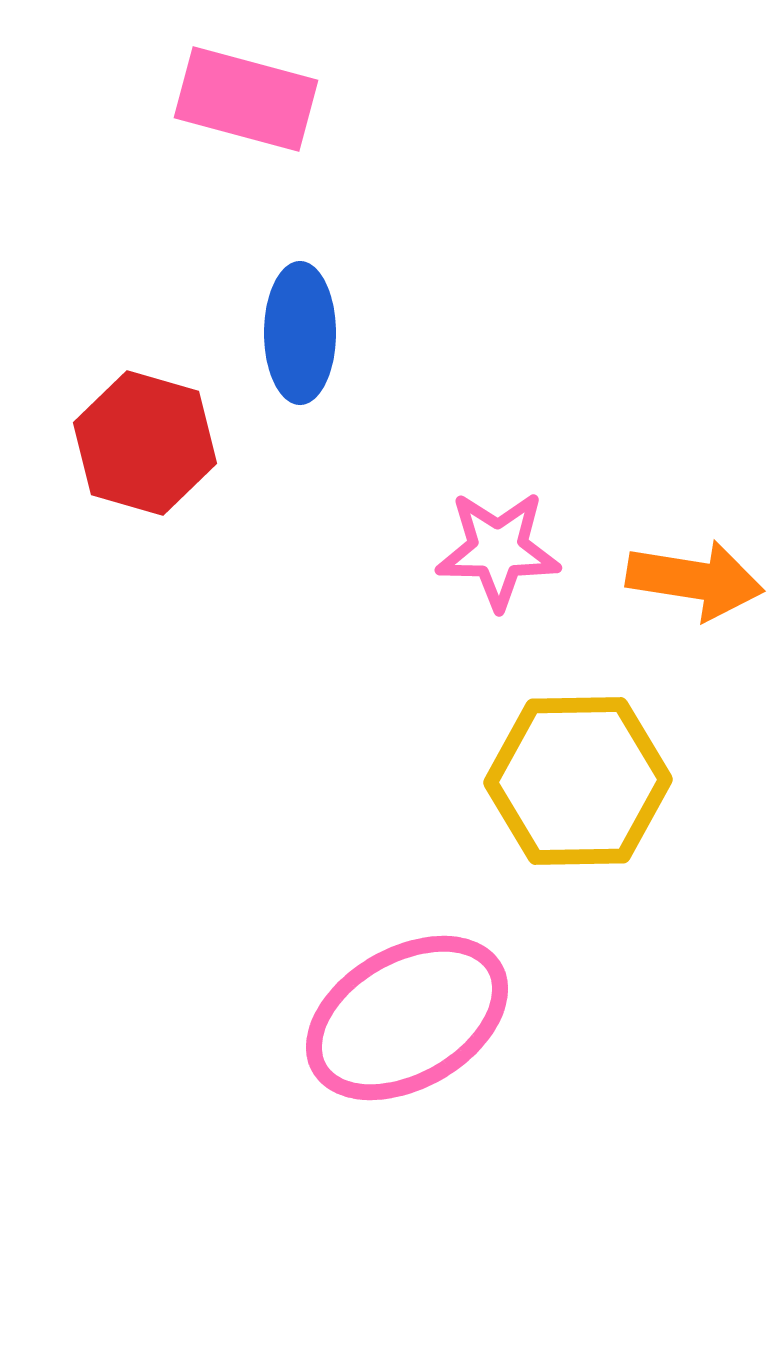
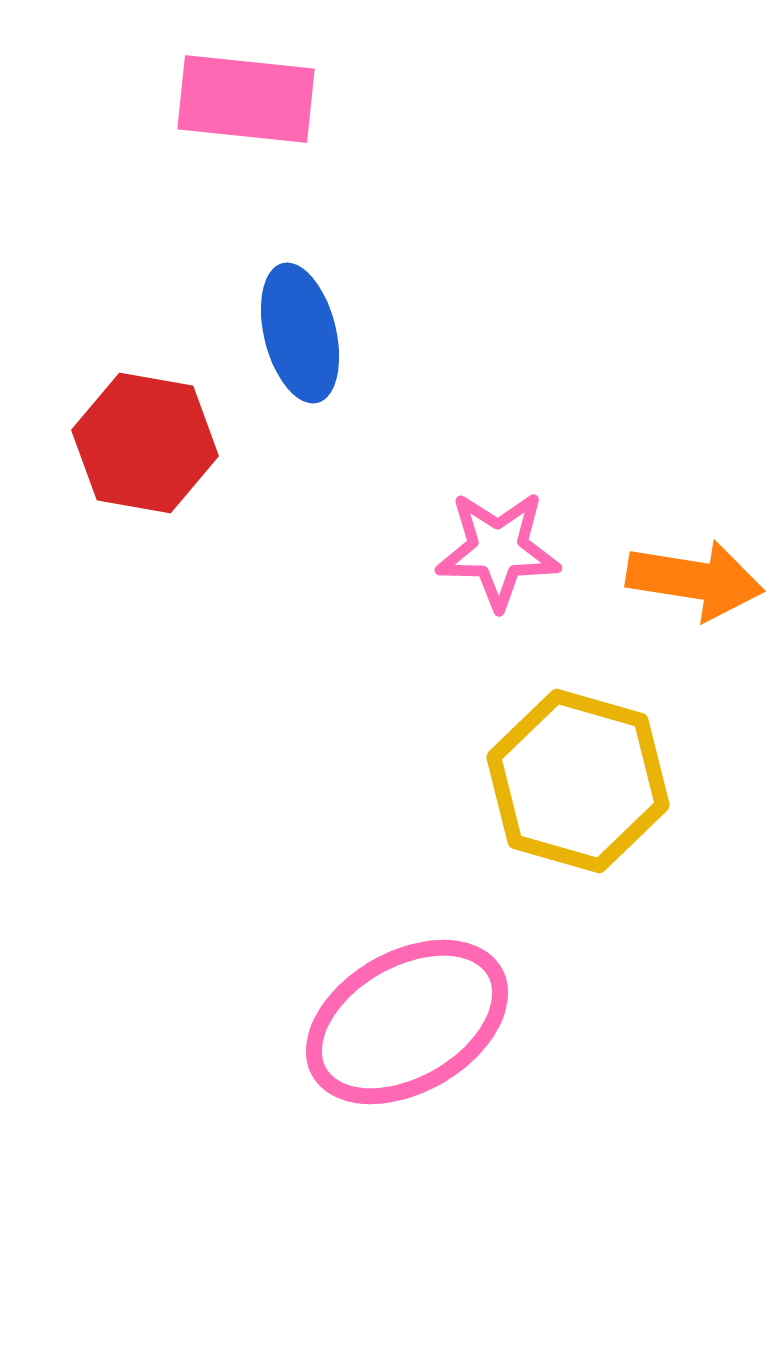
pink rectangle: rotated 9 degrees counterclockwise
blue ellipse: rotated 14 degrees counterclockwise
red hexagon: rotated 6 degrees counterclockwise
yellow hexagon: rotated 17 degrees clockwise
pink ellipse: moved 4 px down
